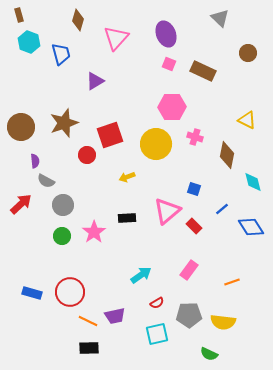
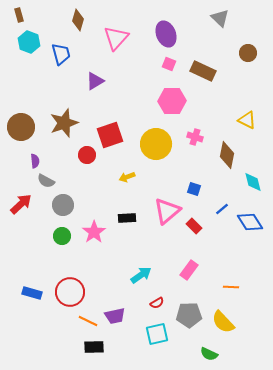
pink hexagon at (172, 107): moved 6 px up
blue diamond at (251, 227): moved 1 px left, 5 px up
orange line at (232, 282): moved 1 px left, 5 px down; rotated 21 degrees clockwise
yellow semicircle at (223, 322): rotated 40 degrees clockwise
black rectangle at (89, 348): moved 5 px right, 1 px up
